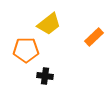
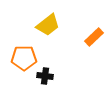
yellow trapezoid: moved 1 px left, 1 px down
orange pentagon: moved 2 px left, 8 px down
